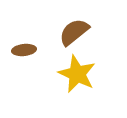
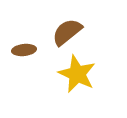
brown semicircle: moved 7 px left
